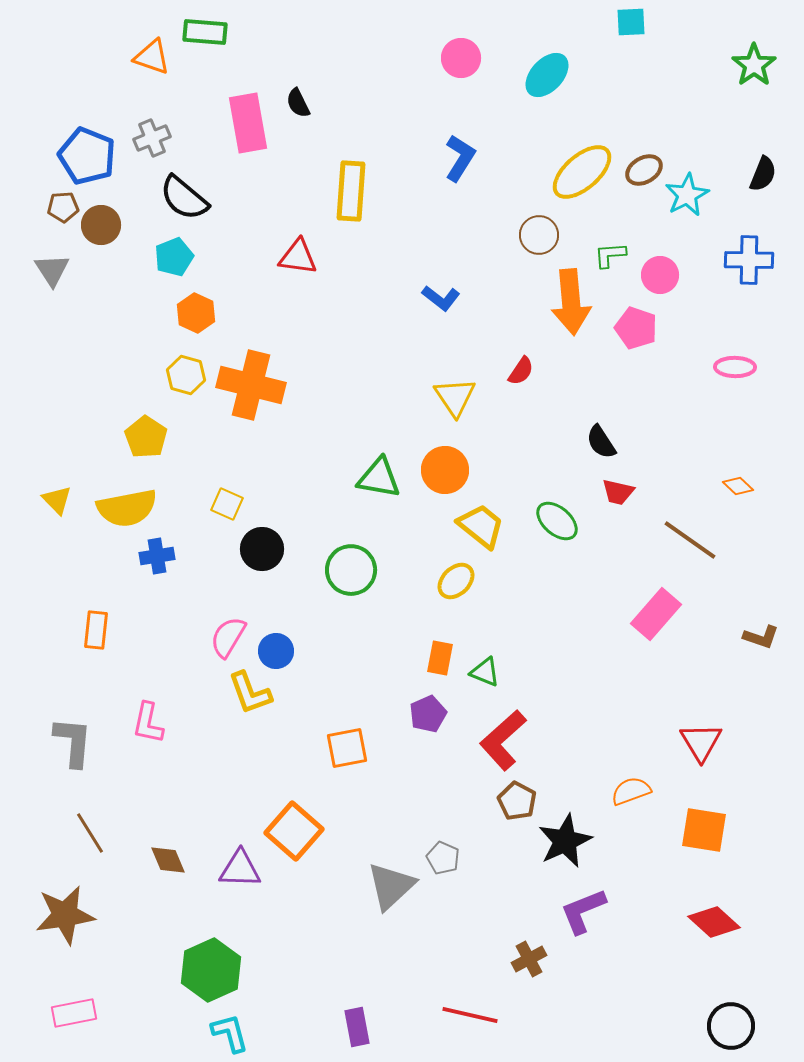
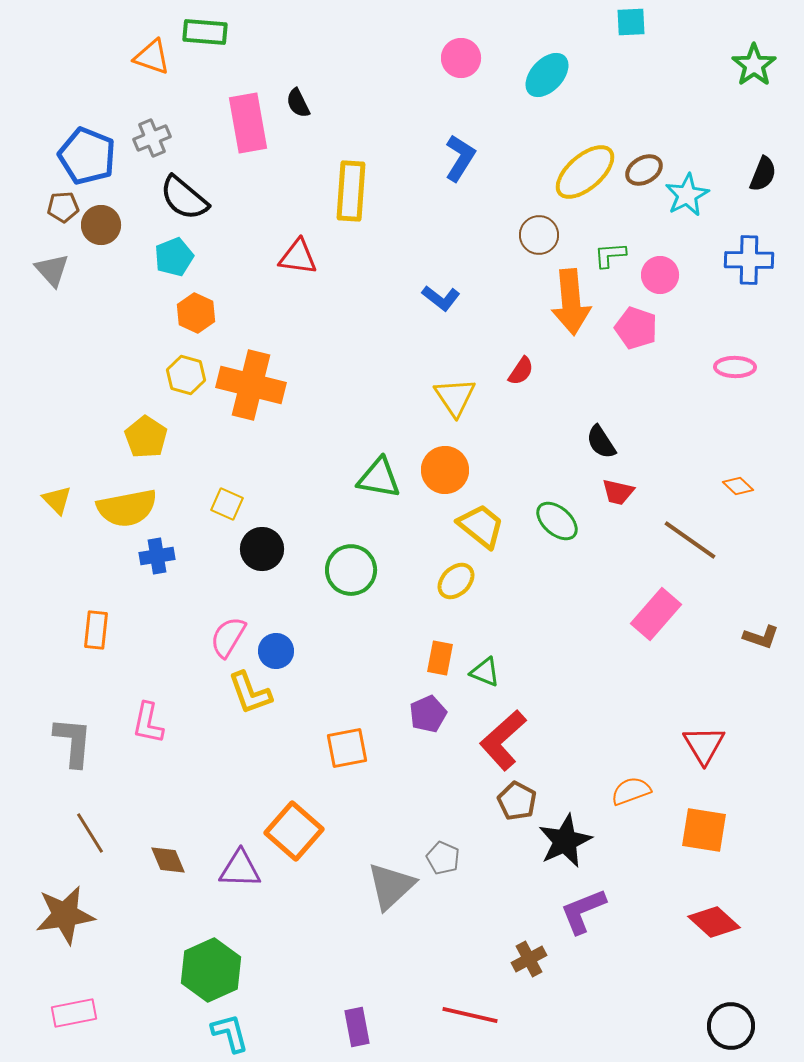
yellow ellipse at (582, 172): moved 3 px right
gray triangle at (52, 270): rotated 9 degrees counterclockwise
red triangle at (701, 742): moved 3 px right, 3 px down
